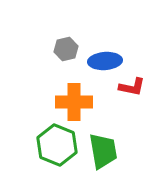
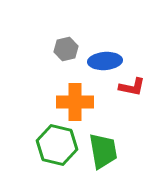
orange cross: moved 1 px right
green hexagon: rotated 9 degrees counterclockwise
